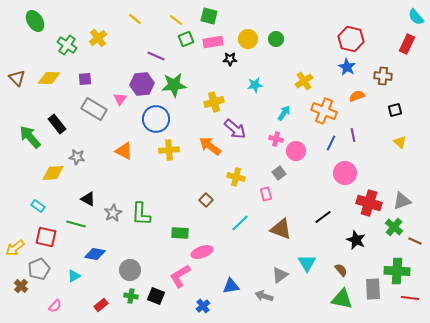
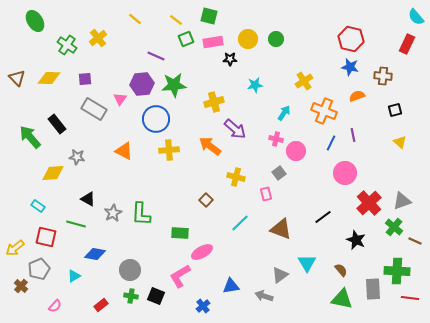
blue star at (347, 67): moved 3 px right; rotated 18 degrees counterclockwise
red cross at (369, 203): rotated 30 degrees clockwise
pink ellipse at (202, 252): rotated 10 degrees counterclockwise
